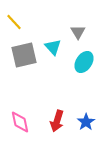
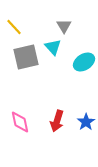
yellow line: moved 5 px down
gray triangle: moved 14 px left, 6 px up
gray square: moved 2 px right, 2 px down
cyan ellipse: rotated 25 degrees clockwise
